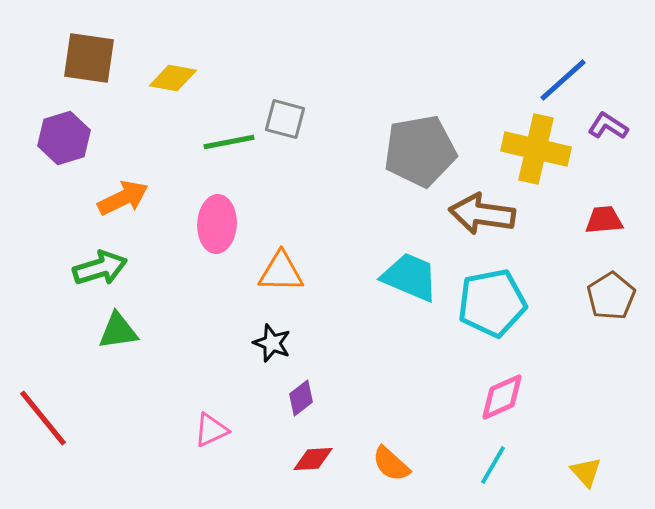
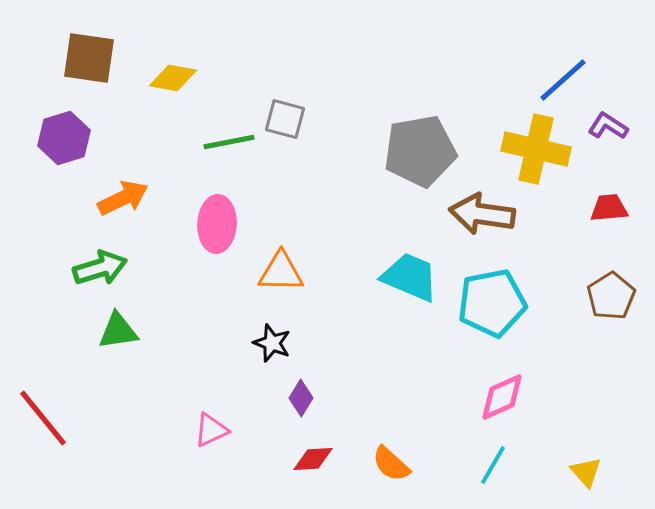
red trapezoid: moved 5 px right, 12 px up
purple diamond: rotated 21 degrees counterclockwise
